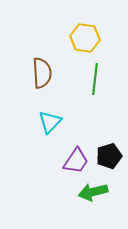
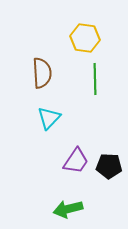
green line: rotated 8 degrees counterclockwise
cyan triangle: moved 1 px left, 4 px up
black pentagon: moved 10 px down; rotated 20 degrees clockwise
green arrow: moved 25 px left, 17 px down
